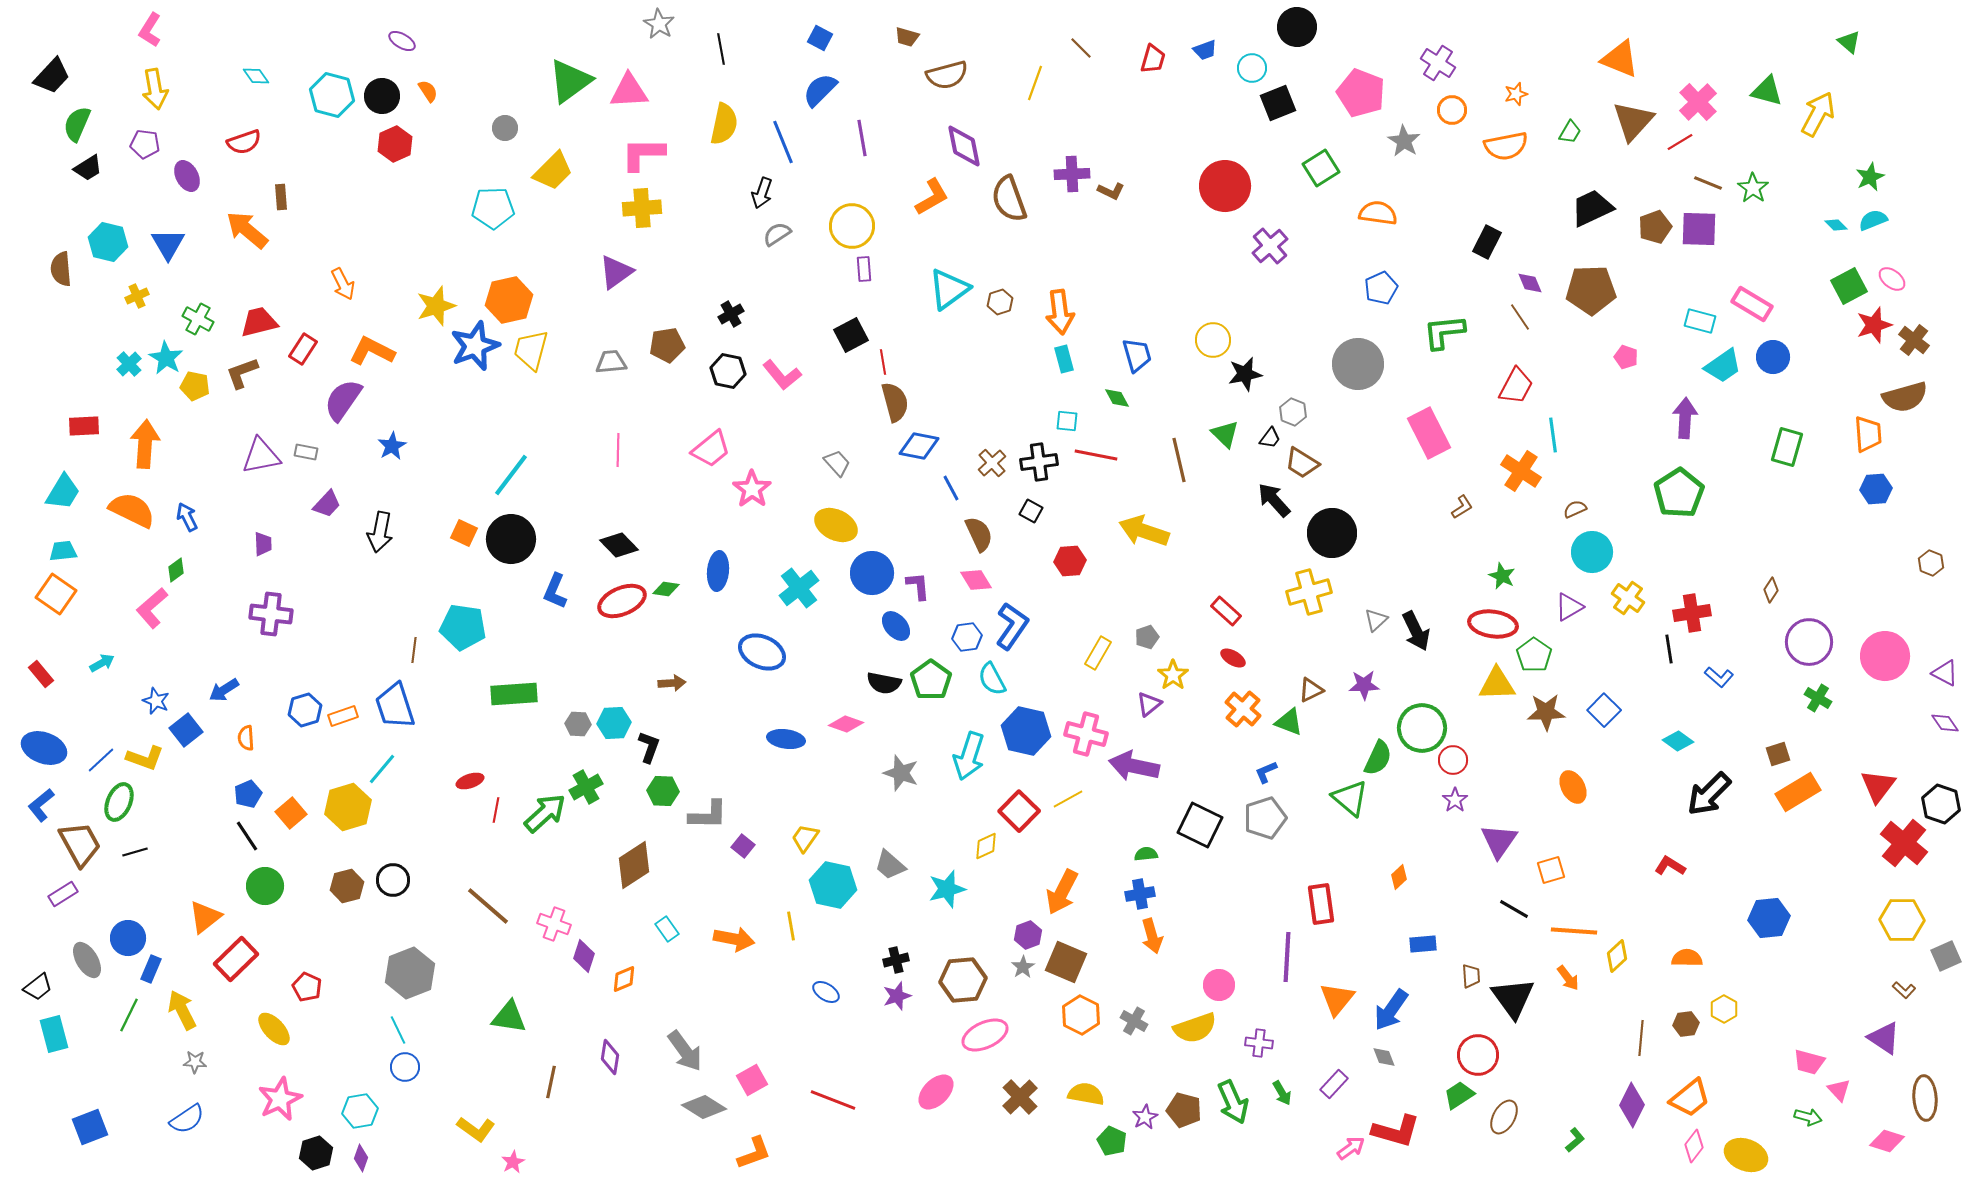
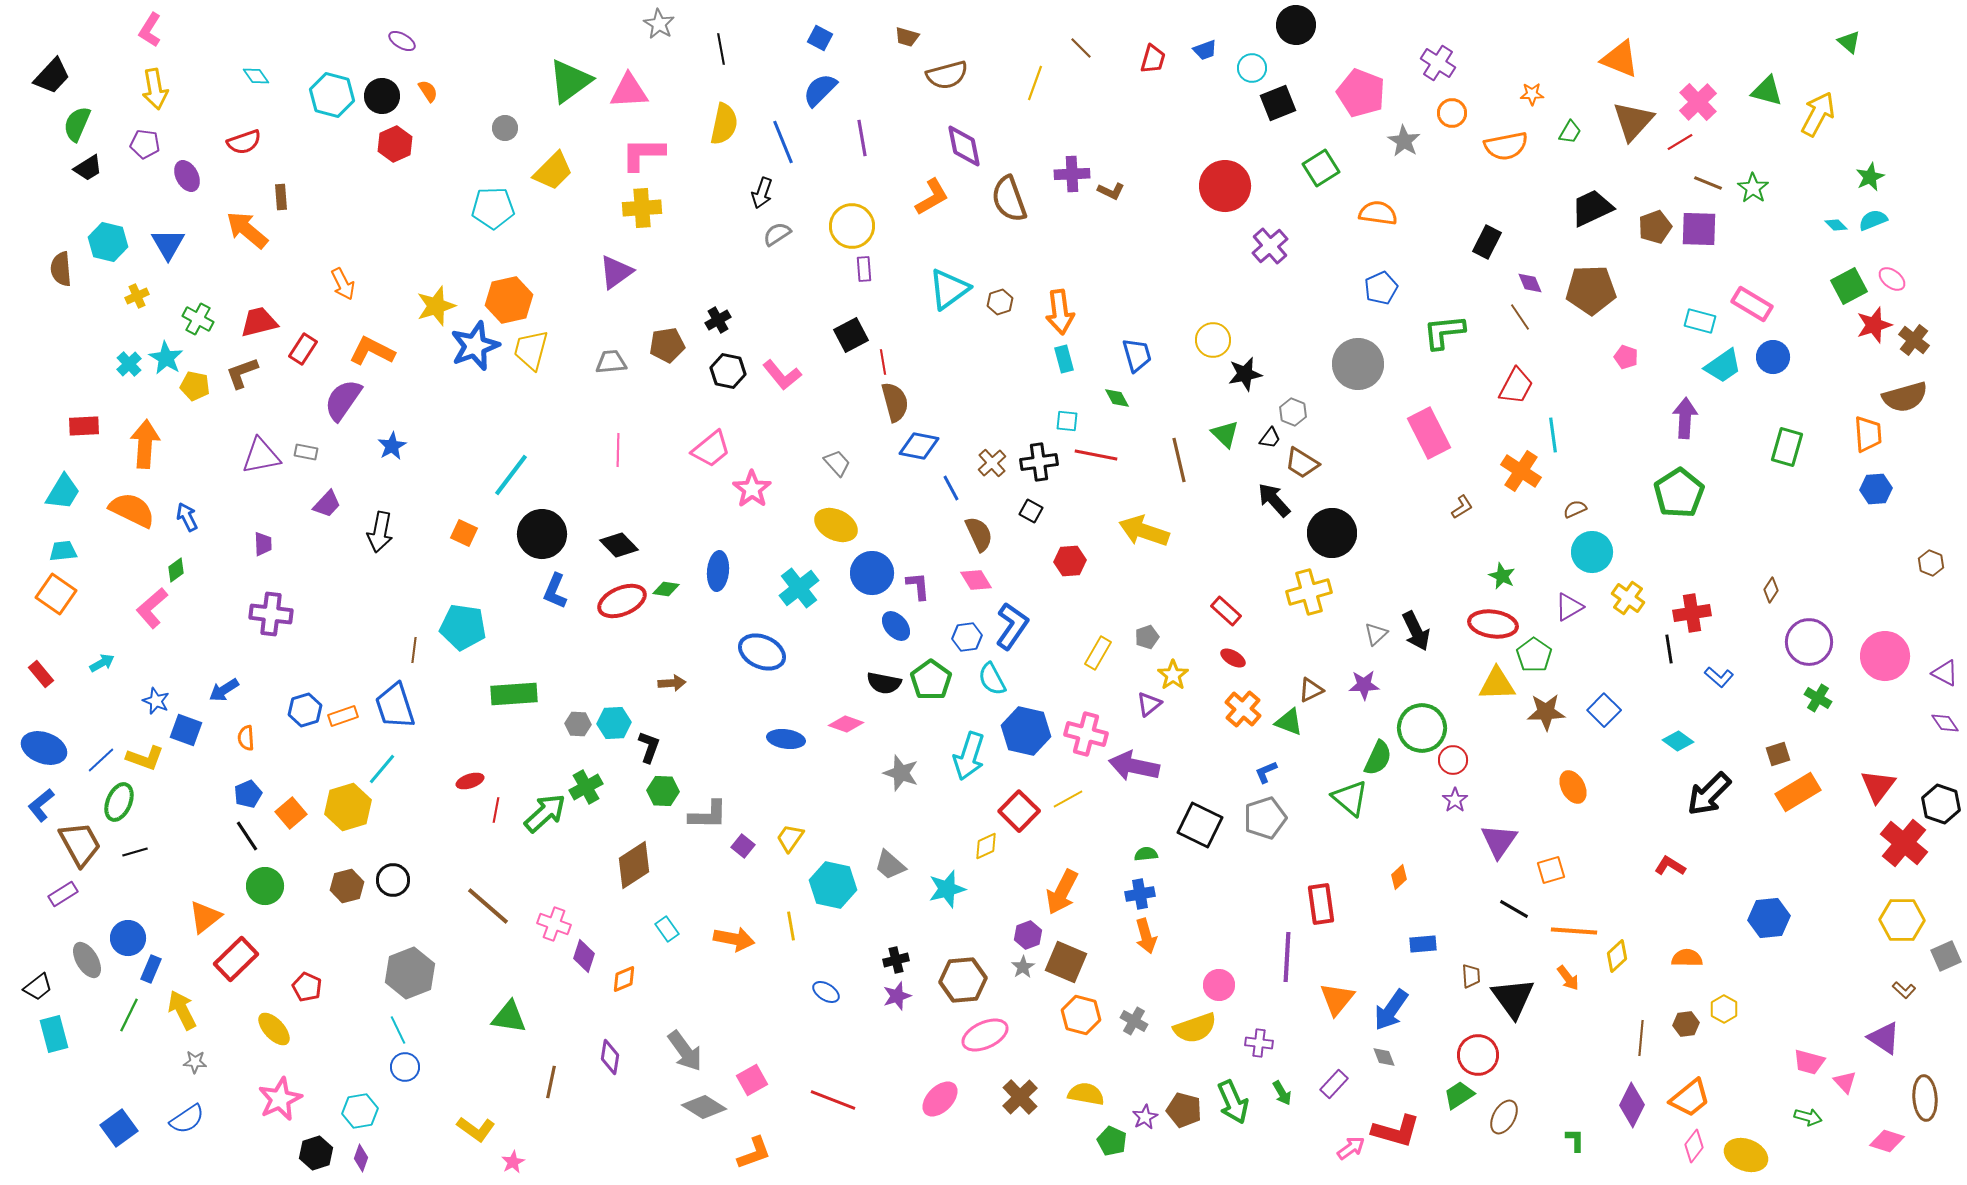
black circle at (1297, 27): moved 1 px left, 2 px up
orange star at (1516, 94): moved 16 px right; rotated 15 degrees clockwise
orange circle at (1452, 110): moved 3 px down
black cross at (731, 314): moved 13 px left, 6 px down
black circle at (511, 539): moved 31 px right, 5 px up
gray triangle at (1376, 620): moved 14 px down
blue square at (186, 730): rotated 32 degrees counterclockwise
yellow trapezoid at (805, 838): moved 15 px left
orange arrow at (1152, 936): moved 6 px left
orange hexagon at (1081, 1015): rotated 12 degrees counterclockwise
pink triangle at (1839, 1090): moved 6 px right, 8 px up
pink ellipse at (936, 1092): moved 4 px right, 7 px down
blue square at (90, 1127): moved 29 px right, 1 px down; rotated 15 degrees counterclockwise
green L-shape at (1575, 1140): rotated 50 degrees counterclockwise
